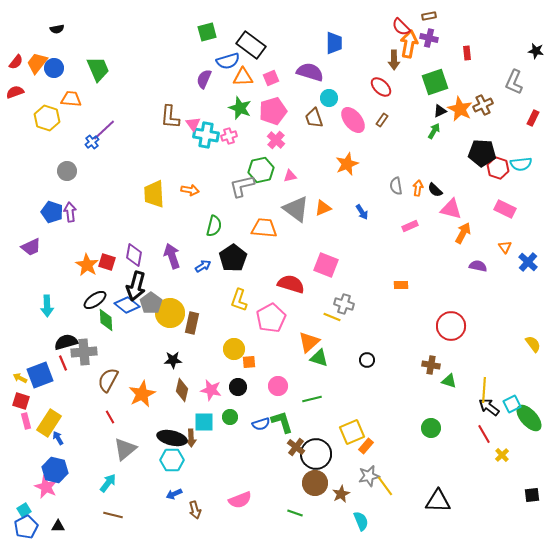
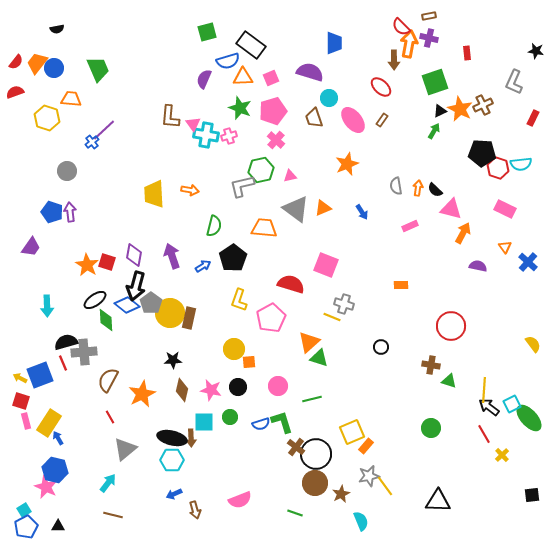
purple trapezoid at (31, 247): rotated 30 degrees counterclockwise
brown rectangle at (192, 323): moved 3 px left, 5 px up
black circle at (367, 360): moved 14 px right, 13 px up
